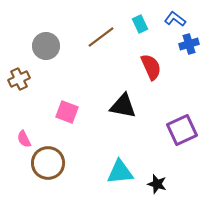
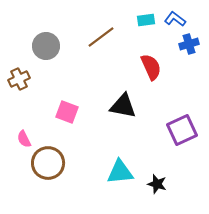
cyan rectangle: moved 6 px right, 4 px up; rotated 72 degrees counterclockwise
